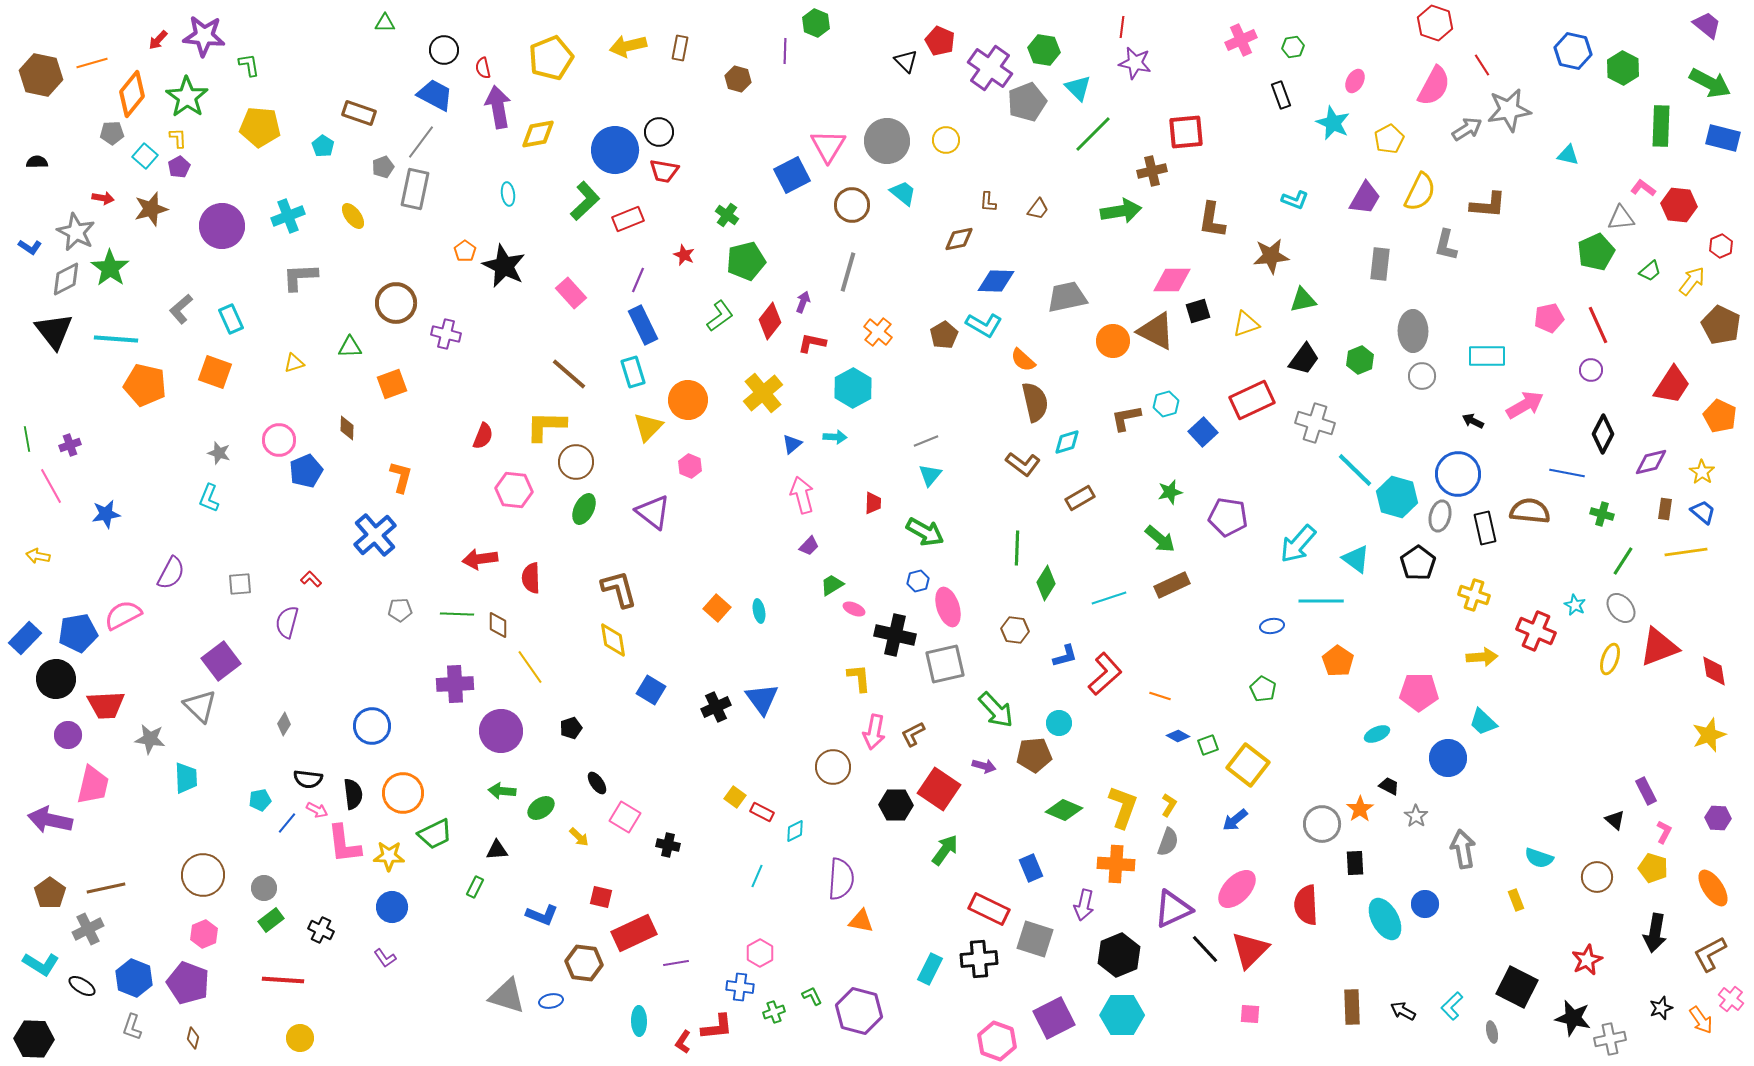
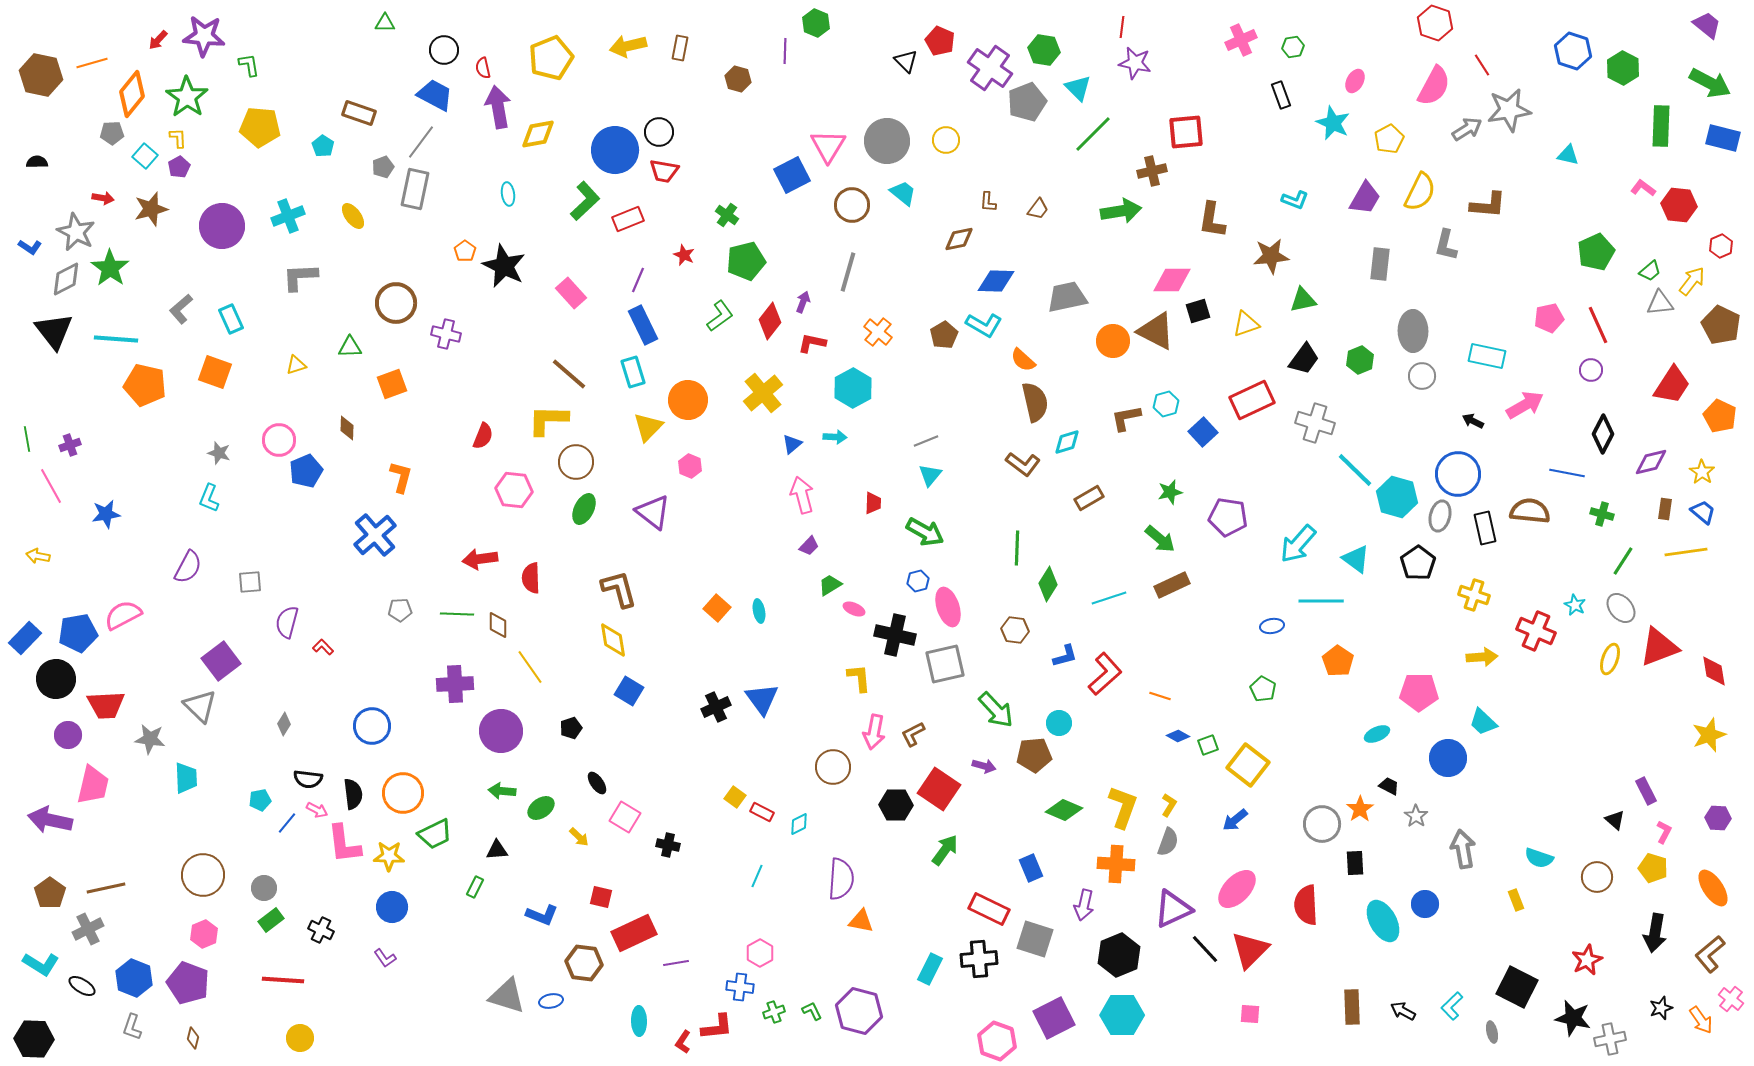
blue hexagon at (1573, 51): rotated 6 degrees clockwise
gray triangle at (1621, 218): moved 39 px right, 85 px down
cyan rectangle at (1487, 356): rotated 12 degrees clockwise
yellow triangle at (294, 363): moved 2 px right, 2 px down
yellow L-shape at (546, 426): moved 2 px right, 6 px up
brown rectangle at (1080, 498): moved 9 px right
purple semicircle at (171, 573): moved 17 px right, 6 px up
red L-shape at (311, 579): moved 12 px right, 68 px down
green diamond at (1046, 583): moved 2 px right, 1 px down
gray square at (240, 584): moved 10 px right, 2 px up
green trapezoid at (832, 585): moved 2 px left
blue square at (651, 690): moved 22 px left, 1 px down
cyan diamond at (795, 831): moved 4 px right, 7 px up
cyan ellipse at (1385, 919): moved 2 px left, 2 px down
brown L-shape at (1710, 954): rotated 12 degrees counterclockwise
green L-shape at (812, 996): moved 15 px down
